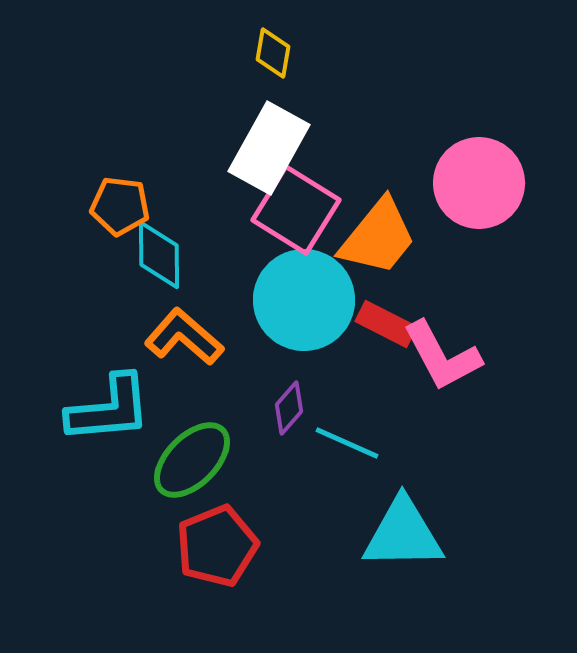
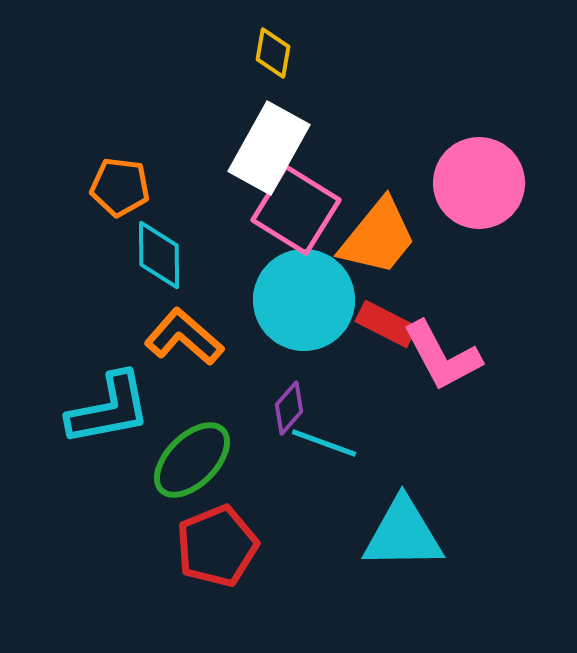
orange pentagon: moved 19 px up
cyan L-shape: rotated 6 degrees counterclockwise
cyan line: moved 23 px left; rotated 4 degrees counterclockwise
